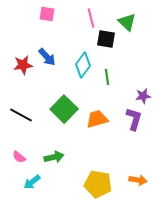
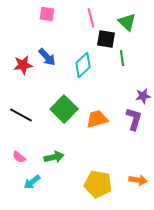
cyan diamond: rotated 10 degrees clockwise
green line: moved 15 px right, 19 px up
